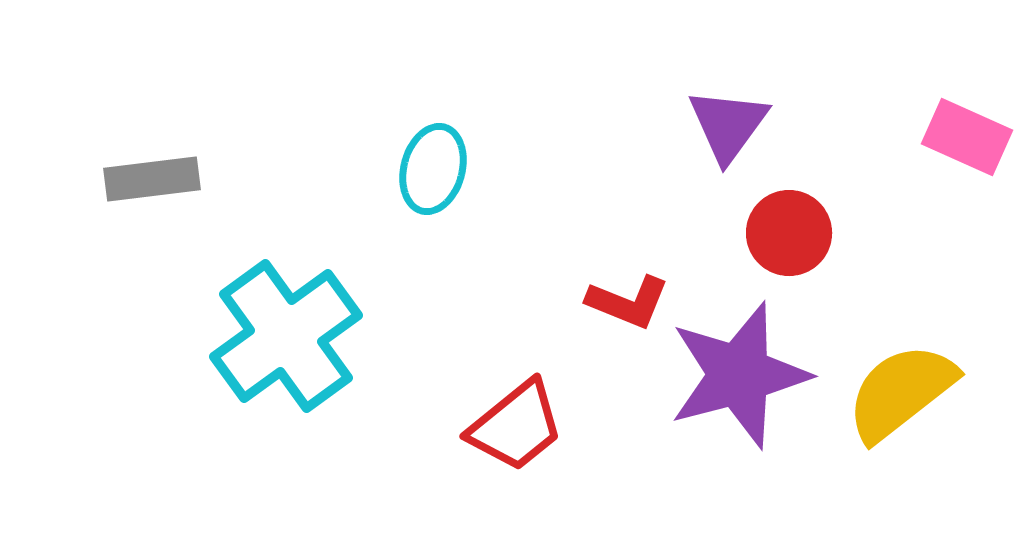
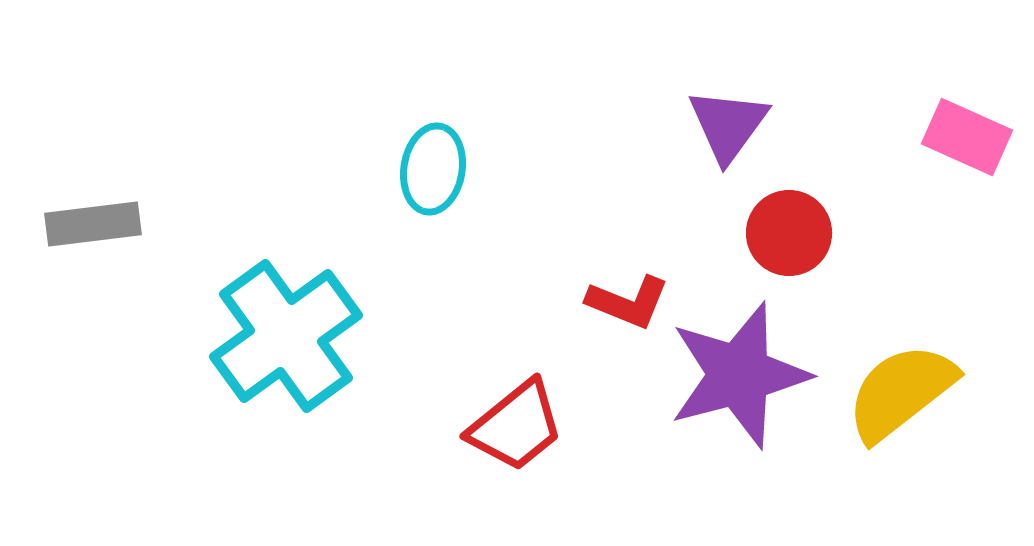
cyan ellipse: rotated 6 degrees counterclockwise
gray rectangle: moved 59 px left, 45 px down
